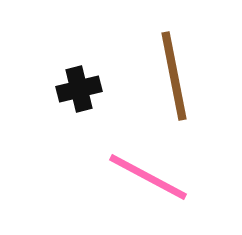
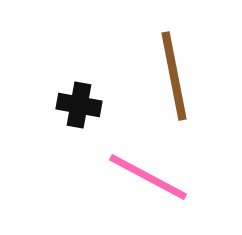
black cross: moved 16 px down; rotated 24 degrees clockwise
